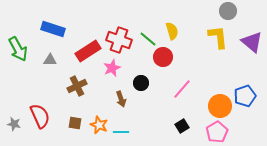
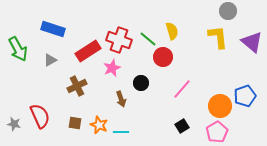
gray triangle: rotated 32 degrees counterclockwise
